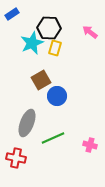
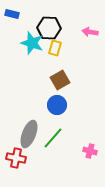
blue rectangle: rotated 48 degrees clockwise
pink arrow: rotated 28 degrees counterclockwise
cyan star: rotated 30 degrees counterclockwise
brown square: moved 19 px right
blue circle: moved 9 px down
gray ellipse: moved 2 px right, 11 px down
green line: rotated 25 degrees counterclockwise
pink cross: moved 6 px down
